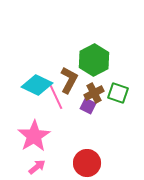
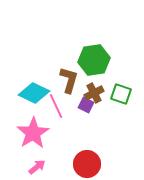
green hexagon: rotated 20 degrees clockwise
brown L-shape: rotated 12 degrees counterclockwise
cyan diamond: moved 3 px left, 8 px down
green square: moved 3 px right, 1 px down
pink line: moved 9 px down
purple square: moved 2 px left, 1 px up
pink star: moved 1 px left, 3 px up
red circle: moved 1 px down
